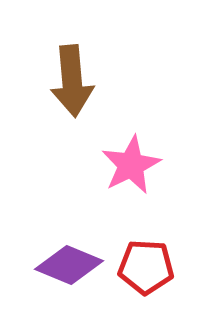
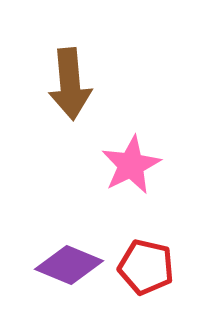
brown arrow: moved 2 px left, 3 px down
red pentagon: rotated 10 degrees clockwise
